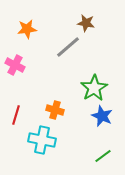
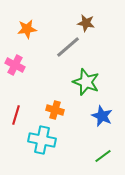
green star: moved 8 px left, 6 px up; rotated 20 degrees counterclockwise
